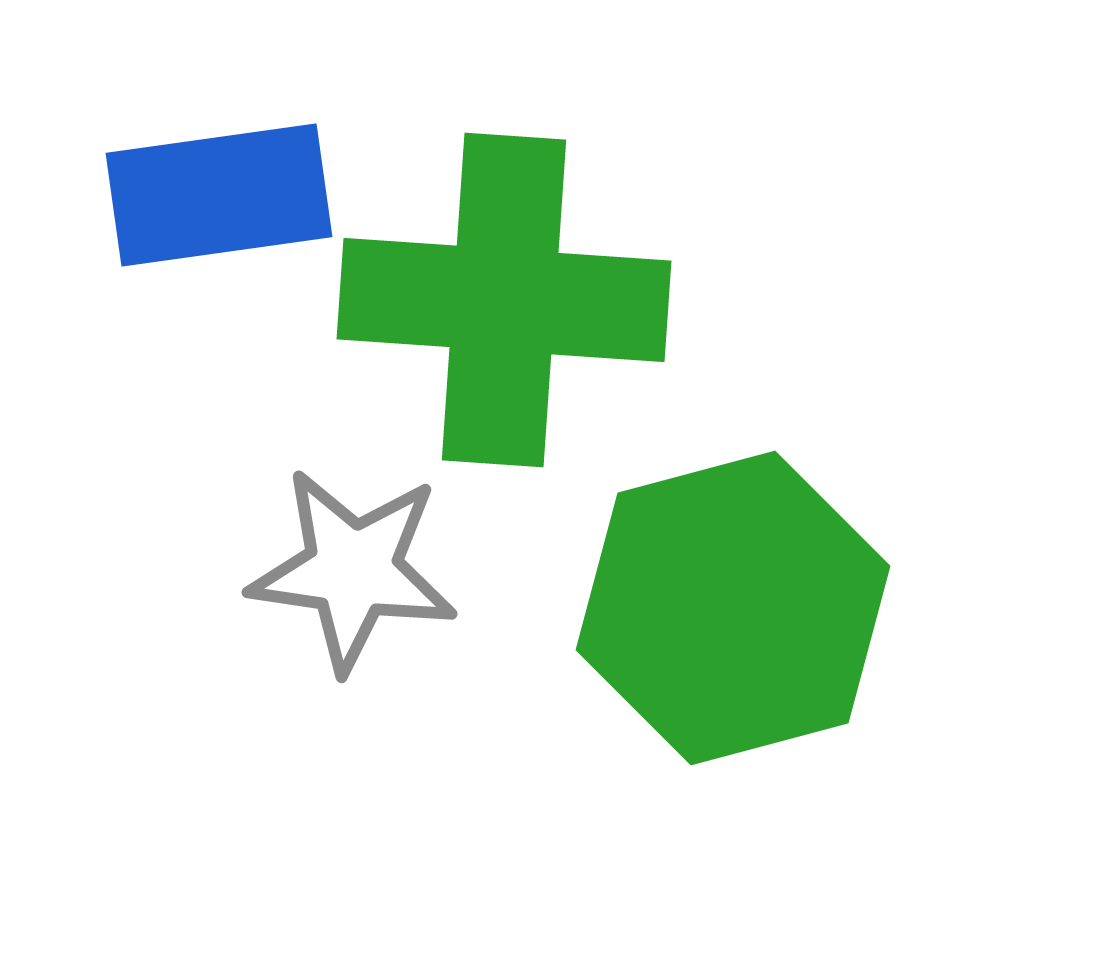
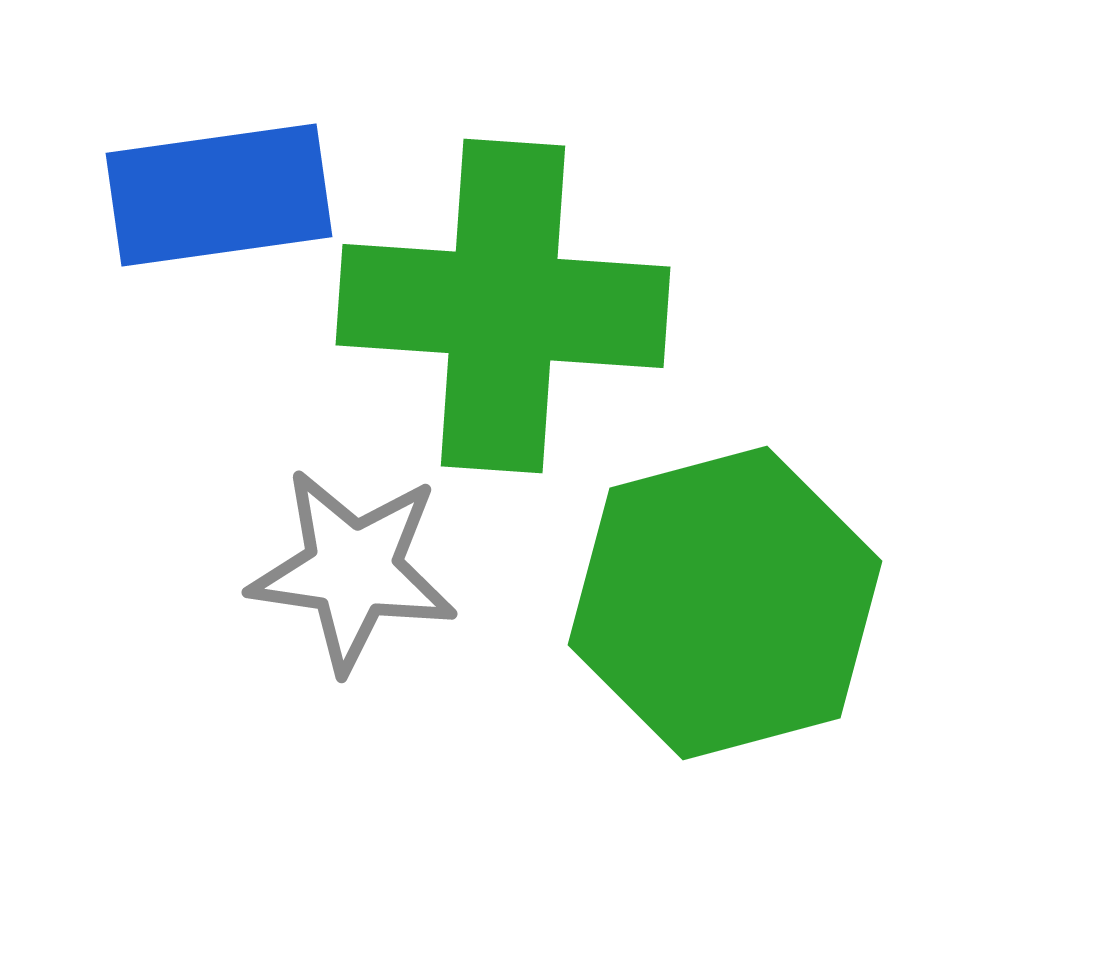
green cross: moved 1 px left, 6 px down
green hexagon: moved 8 px left, 5 px up
